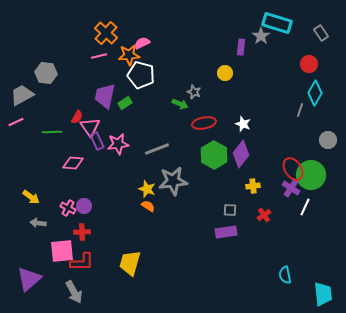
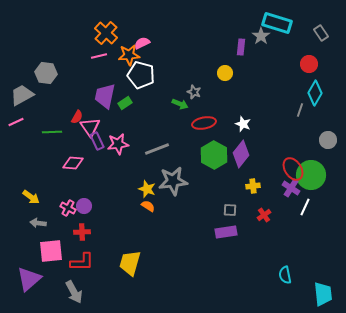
pink square at (62, 251): moved 11 px left
